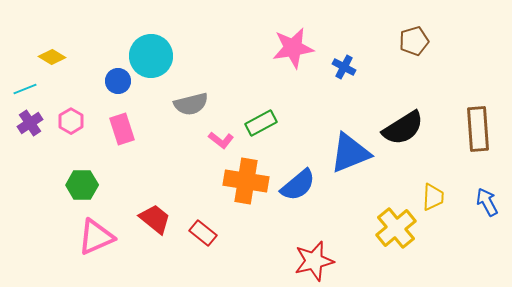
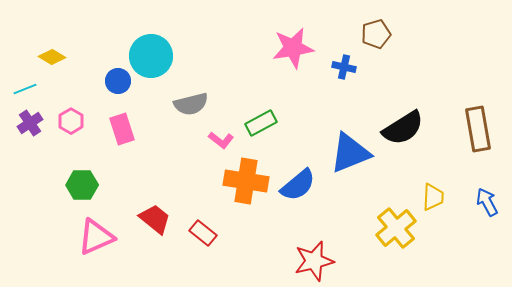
brown pentagon: moved 38 px left, 7 px up
blue cross: rotated 15 degrees counterclockwise
brown rectangle: rotated 6 degrees counterclockwise
